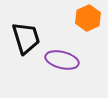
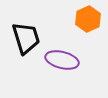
orange hexagon: moved 1 px down
